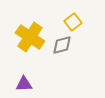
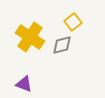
purple triangle: rotated 24 degrees clockwise
